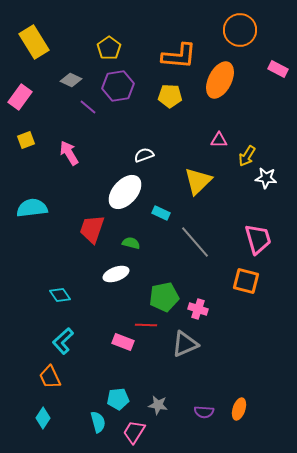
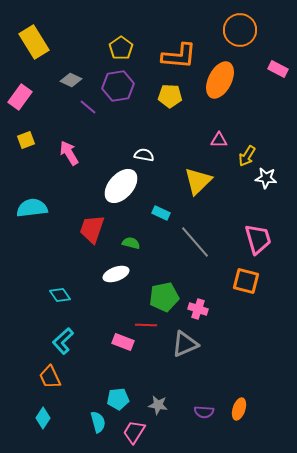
yellow pentagon at (109, 48): moved 12 px right
white semicircle at (144, 155): rotated 30 degrees clockwise
white ellipse at (125, 192): moved 4 px left, 6 px up
